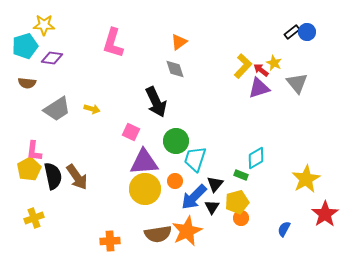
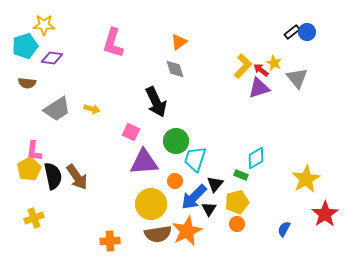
gray triangle at (297, 83): moved 5 px up
yellow circle at (145, 189): moved 6 px right, 15 px down
black triangle at (212, 207): moved 3 px left, 2 px down
orange circle at (241, 218): moved 4 px left, 6 px down
